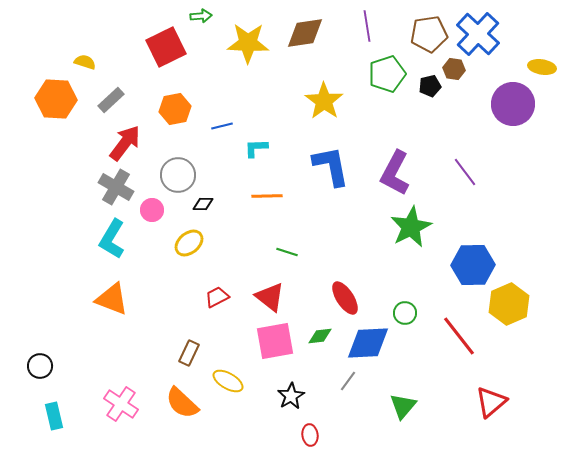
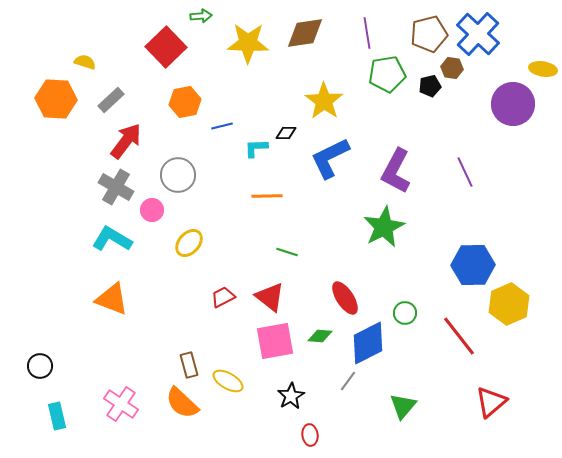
purple line at (367, 26): moved 7 px down
brown pentagon at (429, 34): rotated 6 degrees counterclockwise
red square at (166, 47): rotated 18 degrees counterclockwise
yellow ellipse at (542, 67): moved 1 px right, 2 px down
brown hexagon at (454, 69): moved 2 px left, 1 px up
green pentagon at (387, 74): rotated 9 degrees clockwise
orange hexagon at (175, 109): moved 10 px right, 7 px up
red arrow at (125, 143): moved 1 px right, 2 px up
blue L-shape at (331, 166): moved 1 px left, 8 px up; rotated 105 degrees counterclockwise
purple line at (465, 172): rotated 12 degrees clockwise
purple L-shape at (395, 173): moved 1 px right, 2 px up
black diamond at (203, 204): moved 83 px right, 71 px up
green star at (411, 227): moved 27 px left
cyan L-shape at (112, 239): rotated 90 degrees clockwise
yellow ellipse at (189, 243): rotated 8 degrees counterclockwise
red trapezoid at (217, 297): moved 6 px right
green diamond at (320, 336): rotated 10 degrees clockwise
blue diamond at (368, 343): rotated 24 degrees counterclockwise
brown rectangle at (189, 353): moved 12 px down; rotated 40 degrees counterclockwise
cyan rectangle at (54, 416): moved 3 px right
